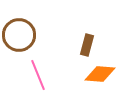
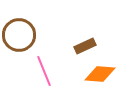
brown rectangle: moved 2 px left, 1 px down; rotated 50 degrees clockwise
pink line: moved 6 px right, 4 px up
